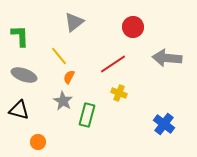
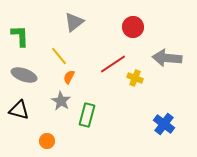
yellow cross: moved 16 px right, 15 px up
gray star: moved 2 px left
orange circle: moved 9 px right, 1 px up
